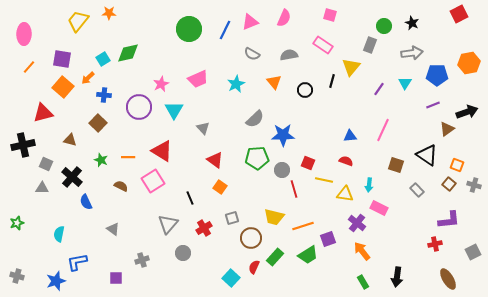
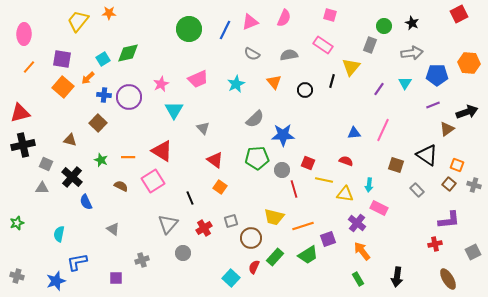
orange hexagon at (469, 63): rotated 15 degrees clockwise
purple circle at (139, 107): moved 10 px left, 10 px up
red triangle at (43, 113): moved 23 px left
blue triangle at (350, 136): moved 4 px right, 3 px up
gray square at (232, 218): moved 1 px left, 3 px down
green rectangle at (363, 282): moved 5 px left, 3 px up
